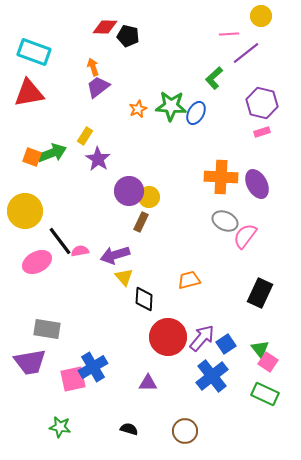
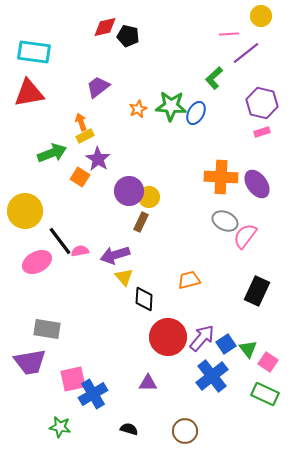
red diamond at (105, 27): rotated 15 degrees counterclockwise
cyan rectangle at (34, 52): rotated 12 degrees counterclockwise
orange arrow at (93, 67): moved 12 px left, 55 px down
yellow rectangle at (85, 136): rotated 30 degrees clockwise
orange square at (32, 157): moved 48 px right, 20 px down; rotated 12 degrees clockwise
purple ellipse at (257, 184): rotated 8 degrees counterclockwise
black rectangle at (260, 293): moved 3 px left, 2 px up
green triangle at (260, 349): moved 12 px left
blue cross at (93, 367): moved 27 px down
